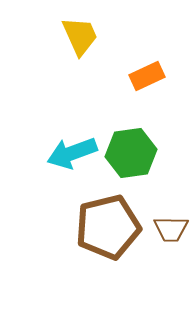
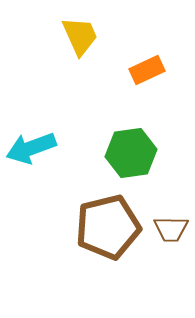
orange rectangle: moved 6 px up
cyan arrow: moved 41 px left, 5 px up
